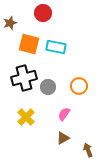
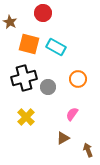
brown star: moved 1 px up; rotated 24 degrees counterclockwise
cyan rectangle: rotated 18 degrees clockwise
orange circle: moved 1 px left, 7 px up
pink semicircle: moved 8 px right
